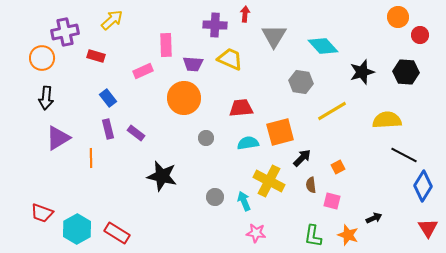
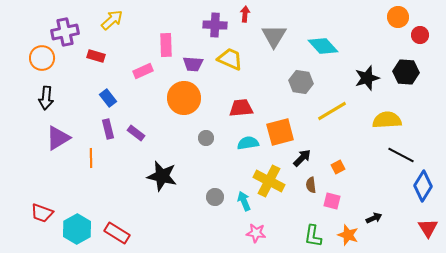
black star at (362, 72): moved 5 px right, 6 px down
black line at (404, 155): moved 3 px left
